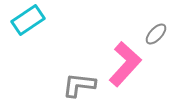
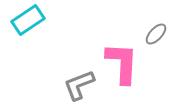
pink L-shape: moved 3 px left, 1 px up; rotated 39 degrees counterclockwise
gray L-shape: rotated 28 degrees counterclockwise
